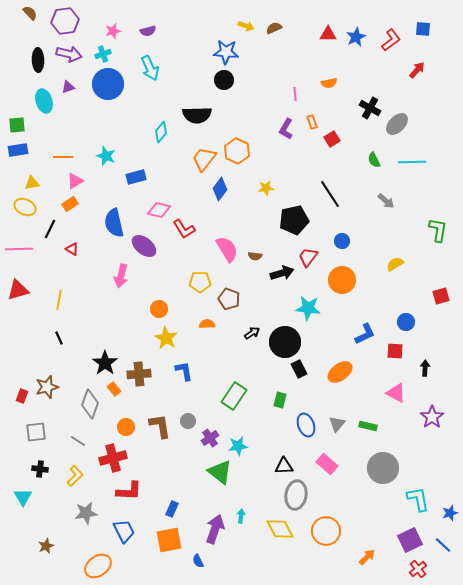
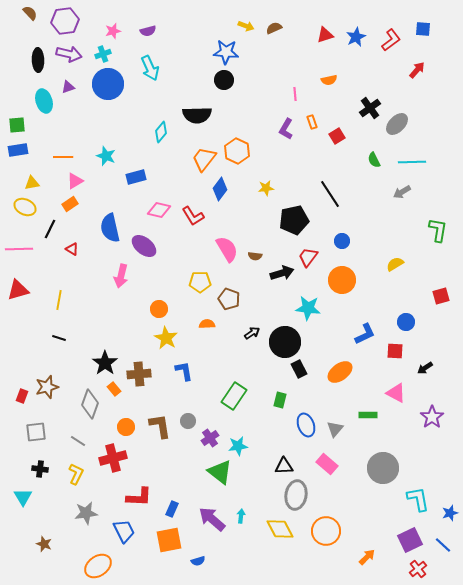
red triangle at (328, 34): moved 3 px left, 1 px down; rotated 18 degrees counterclockwise
orange semicircle at (329, 83): moved 3 px up
black cross at (370, 108): rotated 25 degrees clockwise
red square at (332, 139): moved 5 px right, 3 px up
gray arrow at (386, 201): moved 16 px right, 9 px up; rotated 108 degrees clockwise
blue semicircle at (114, 223): moved 4 px left, 5 px down
red L-shape at (184, 229): moved 9 px right, 13 px up
black line at (59, 338): rotated 48 degrees counterclockwise
black arrow at (425, 368): rotated 126 degrees counterclockwise
gray triangle at (337, 424): moved 2 px left, 5 px down
green rectangle at (368, 426): moved 11 px up; rotated 12 degrees counterclockwise
yellow L-shape at (75, 476): moved 1 px right, 2 px up; rotated 20 degrees counterclockwise
red L-shape at (129, 491): moved 10 px right, 6 px down
purple arrow at (215, 529): moved 3 px left, 10 px up; rotated 68 degrees counterclockwise
brown star at (46, 546): moved 2 px left, 2 px up; rotated 28 degrees counterclockwise
blue semicircle at (198, 561): rotated 80 degrees counterclockwise
